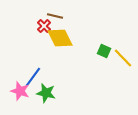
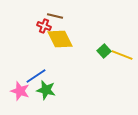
red cross: rotated 24 degrees counterclockwise
yellow diamond: moved 1 px down
green square: rotated 24 degrees clockwise
yellow line: moved 1 px left, 3 px up; rotated 25 degrees counterclockwise
blue line: moved 3 px right, 1 px up; rotated 20 degrees clockwise
green star: moved 3 px up
